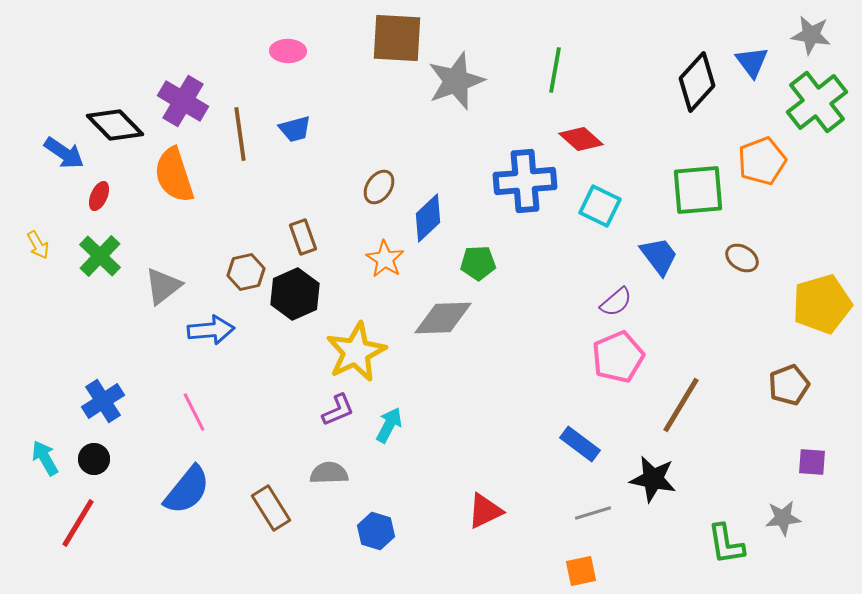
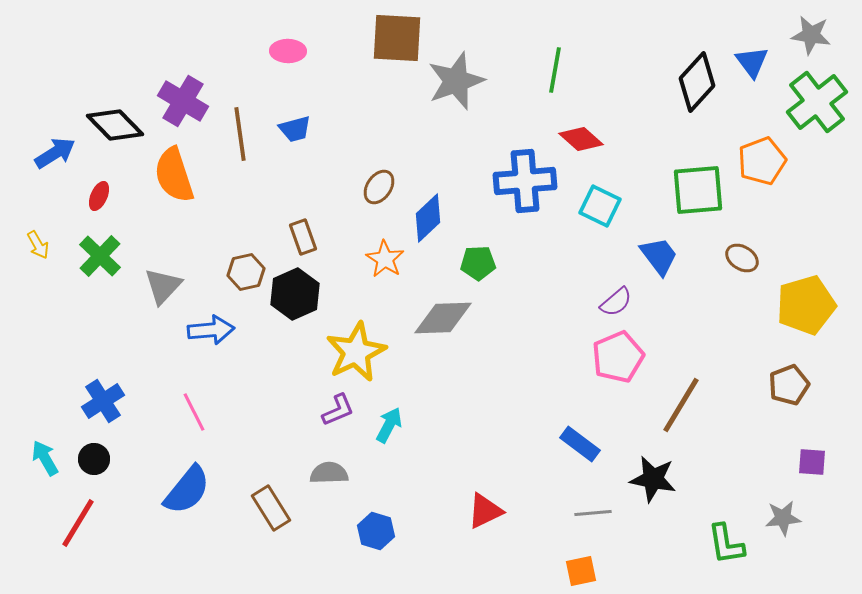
blue arrow at (64, 153): moved 9 px left; rotated 66 degrees counterclockwise
gray triangle at (163, 286): rotated 9 degrees counterclockwise
yellow pentagon at (822, 304): moved 16 px left, 1 px down
gray line at (593, 513): rotated 12 degrees clockwise
